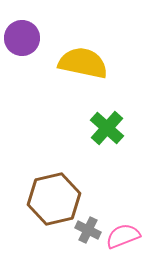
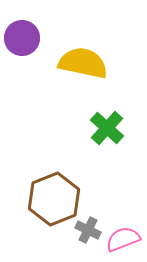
brown hexagon: rotated 9 degrees counterclockwise
pink semicircle: moved 3 px down
